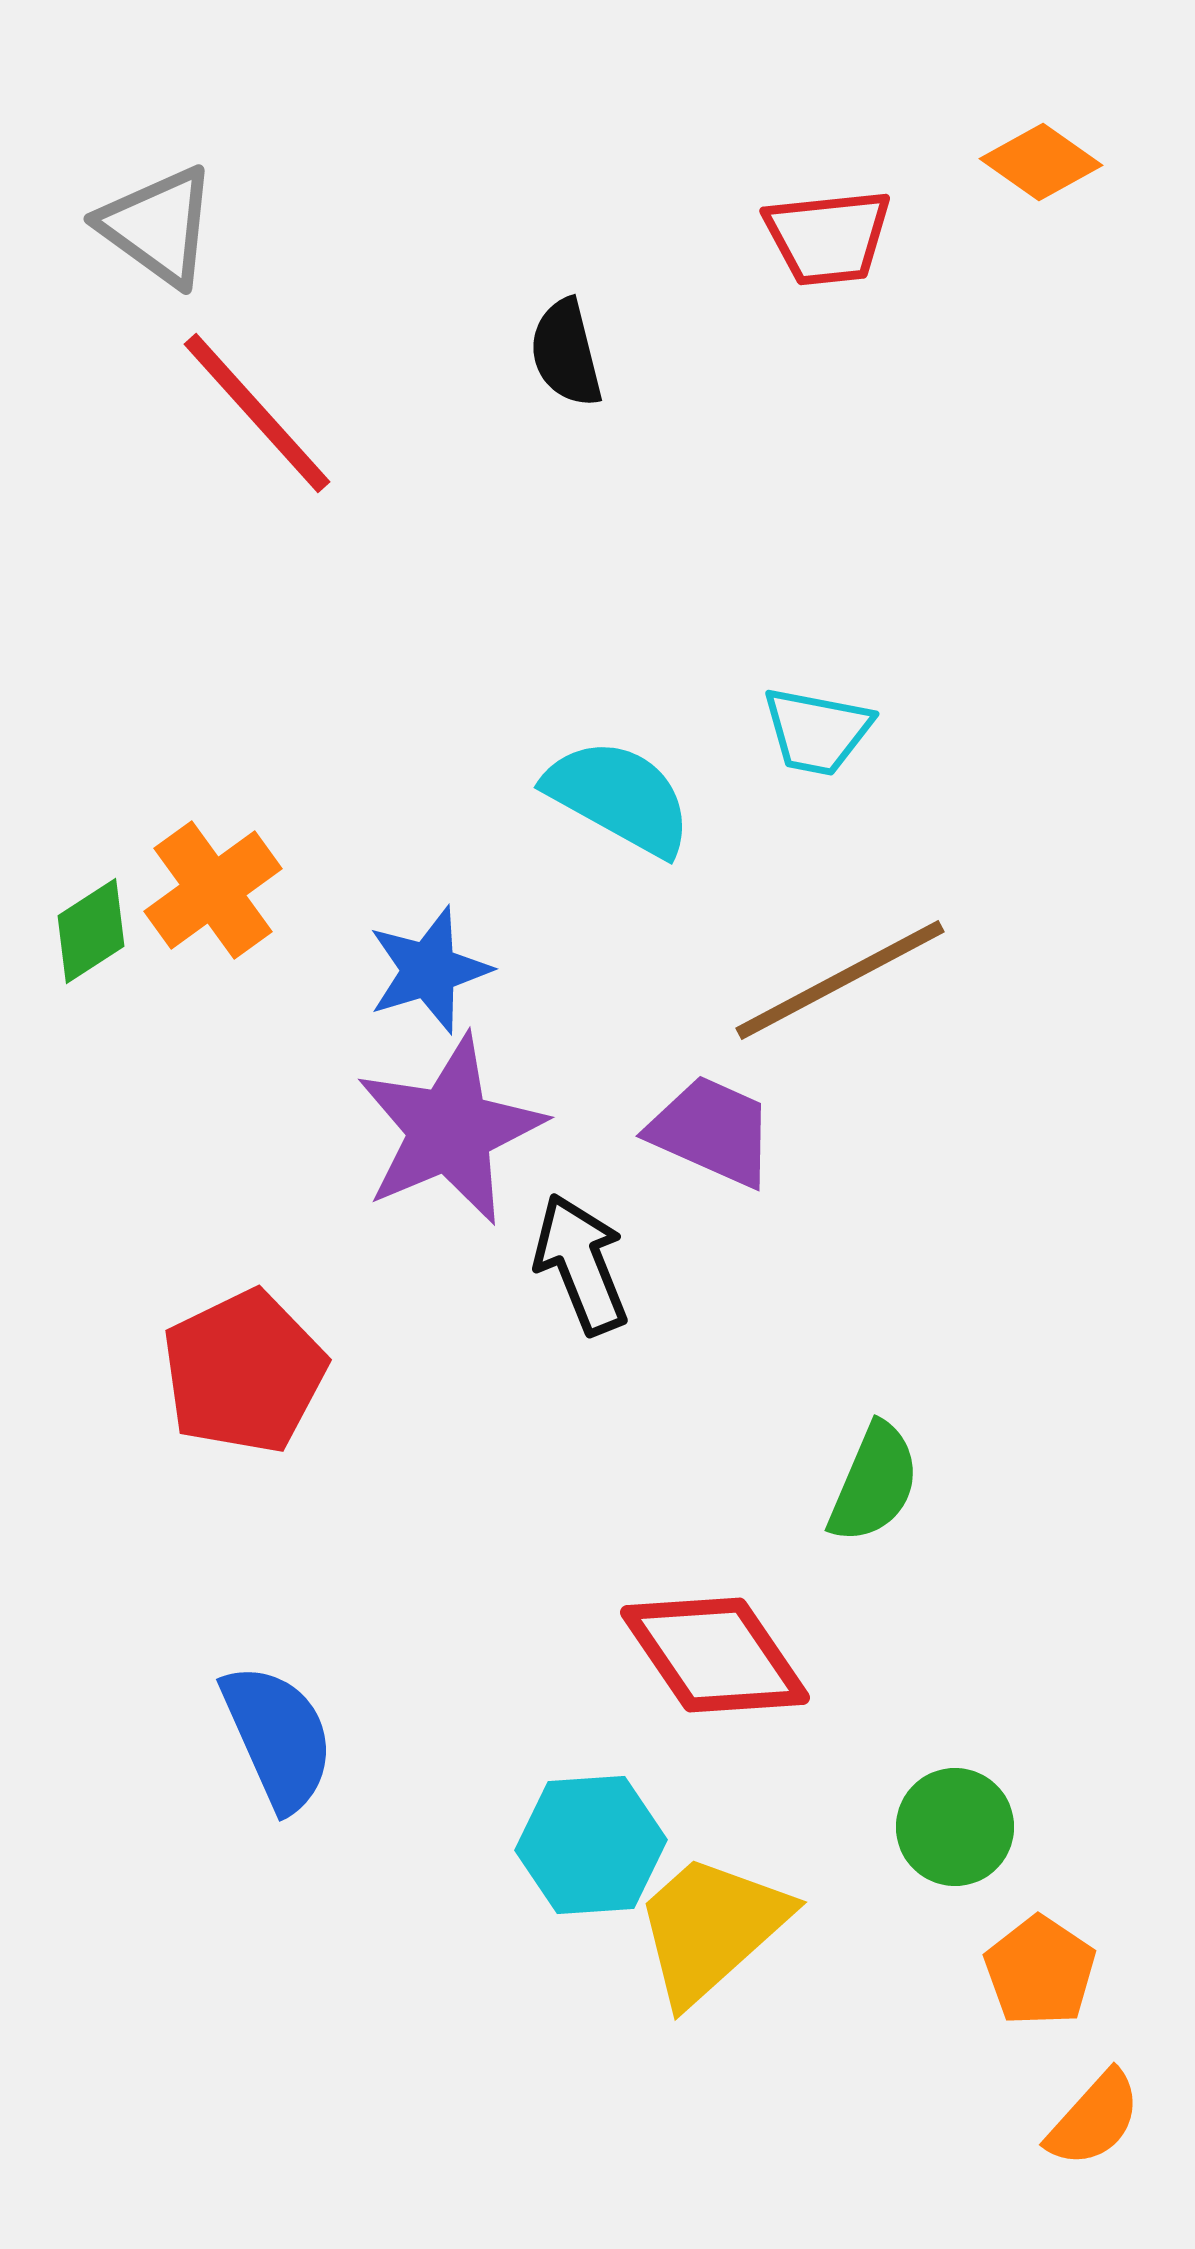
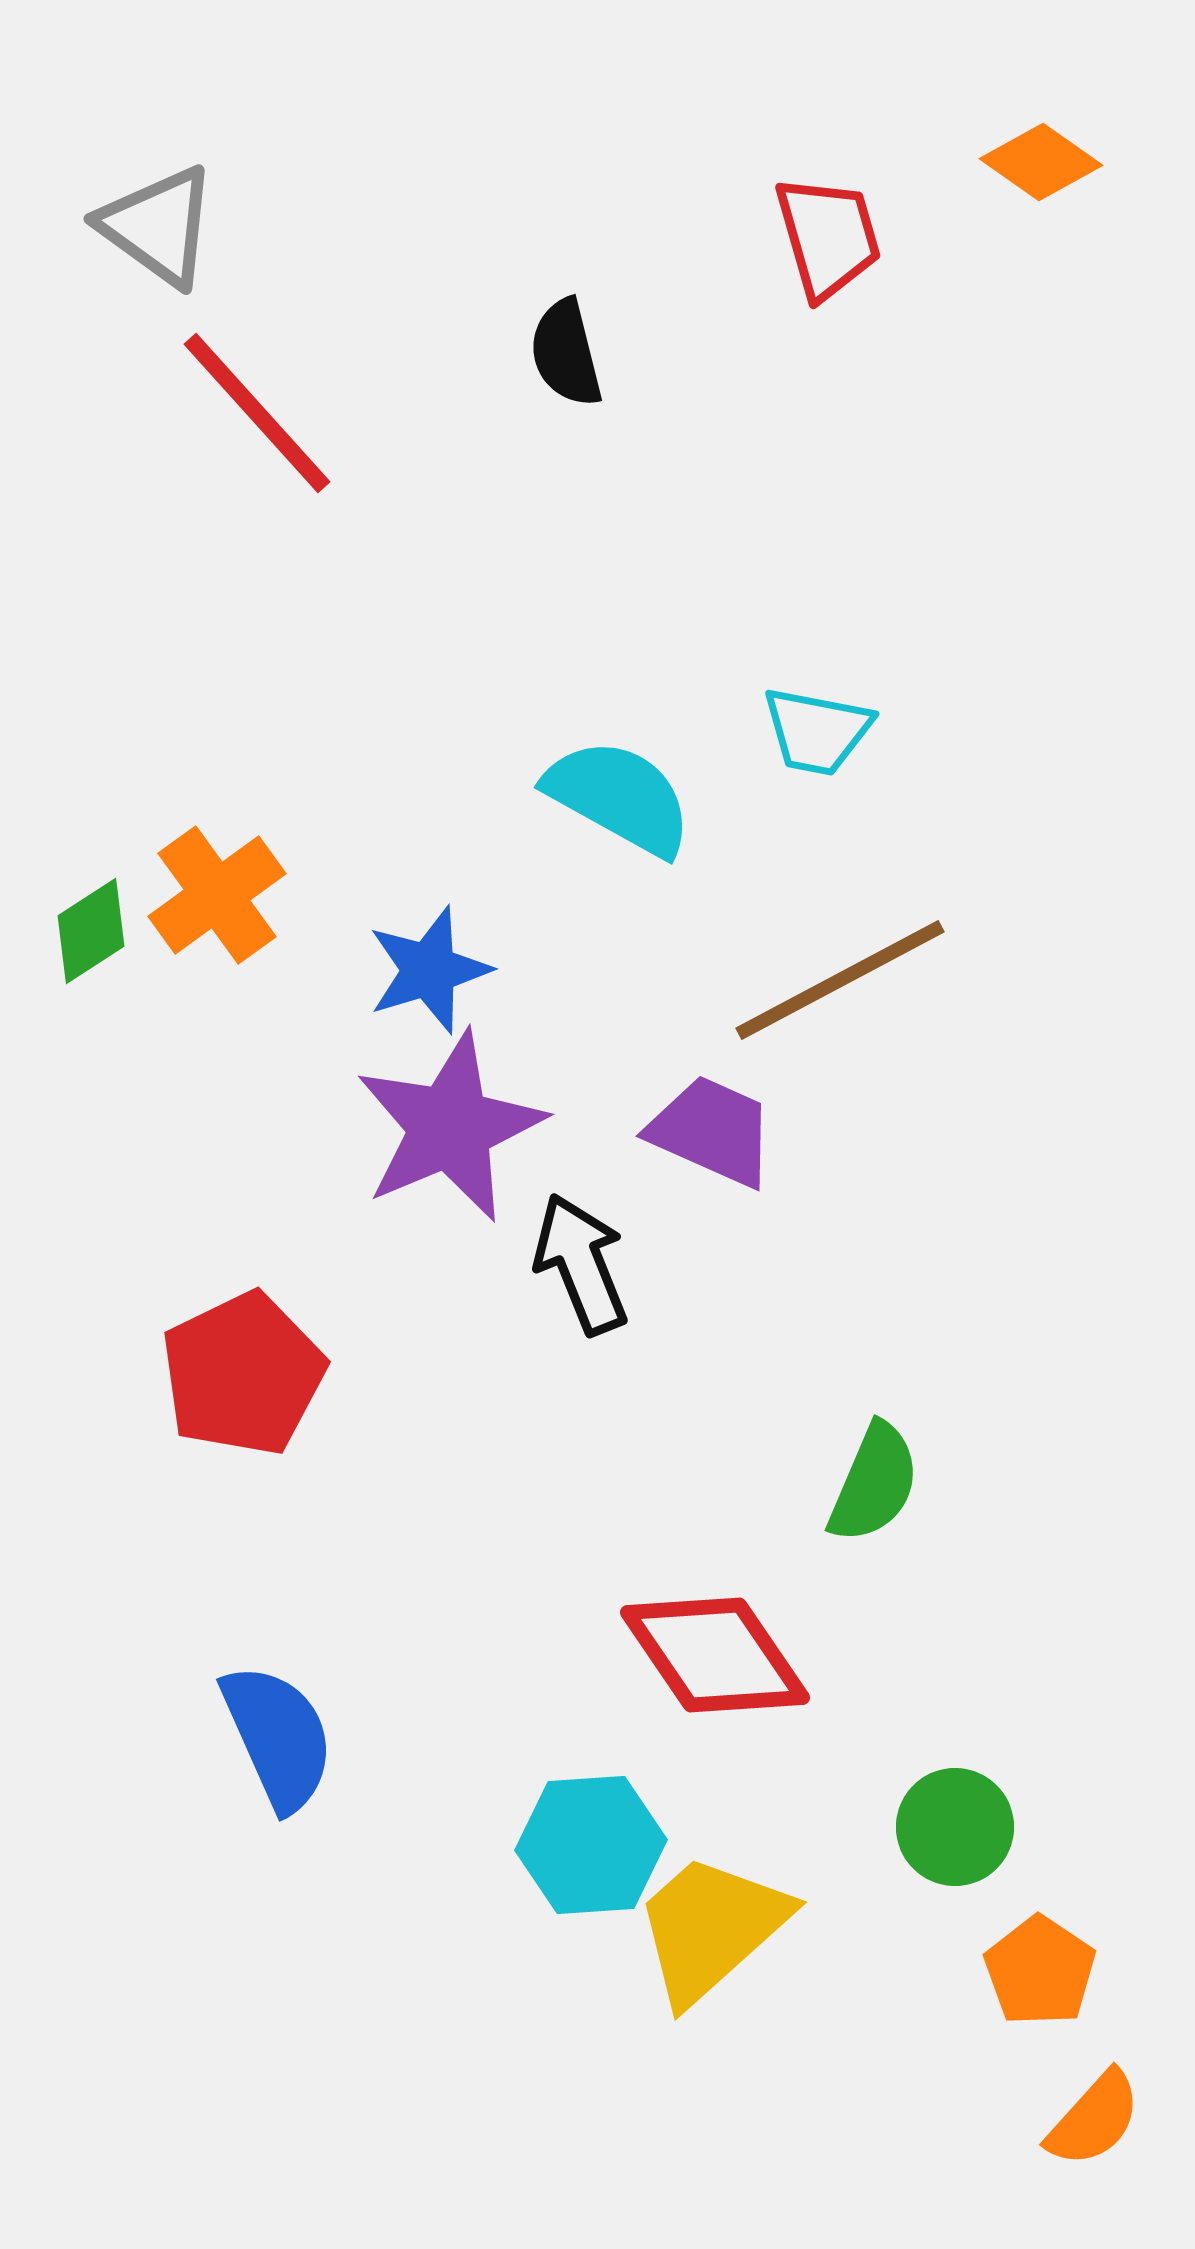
red trapezoid: rotated 100 degrees counterclockwise
orange cross: moved 4 px right, 5 px down
purple star: moved 3 px up
red pentagon: moved 1 px left, 2 px down
